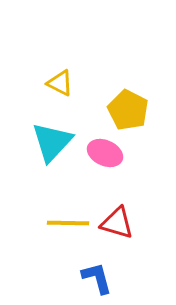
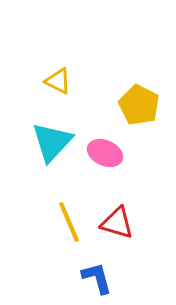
yellow triangle: moved 2 px left, 2 px up
yellow pentagon: moved 11 px right, 5 px up
yellow line: moved 1 px right, 1 px up; rotated 66 degrees clockwise
